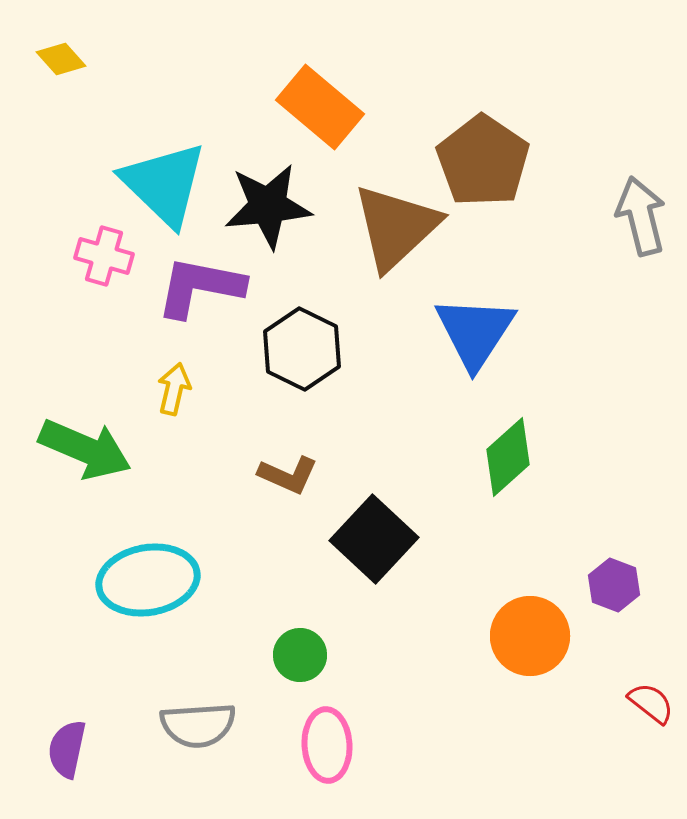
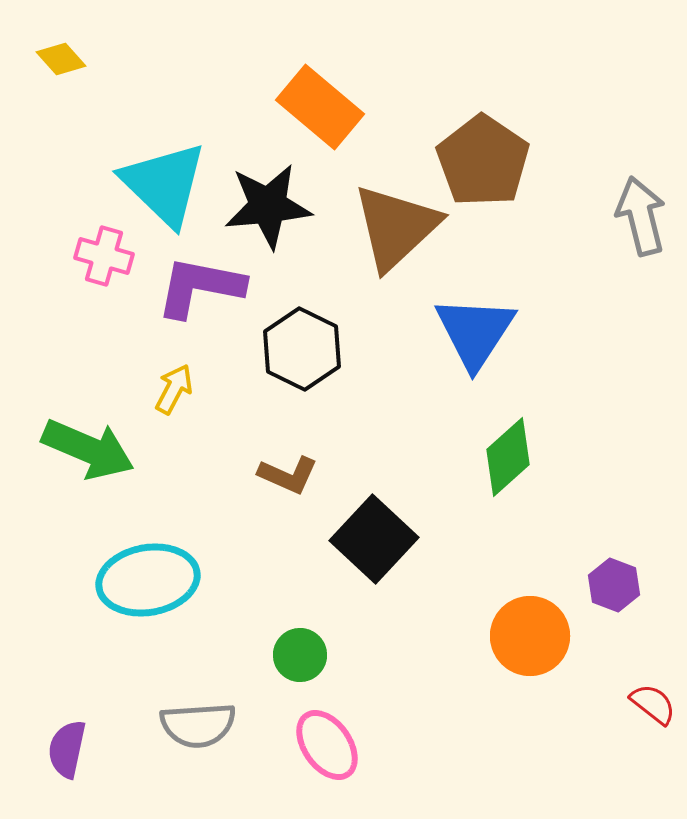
yellow arrow: rotated 15 degrees clockwise
green arrow: moved 3 px right
red semicircle: moved 2 px right, 1 px down
pink ellipse: rotated 32 degrees counterclockwise
